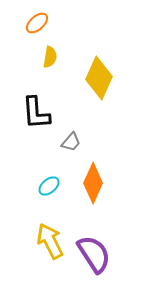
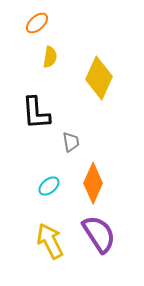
gray trapezoid: rotated 50 degrees counterclockwise
purple semicircle: moved 5 px right, 20 px up
